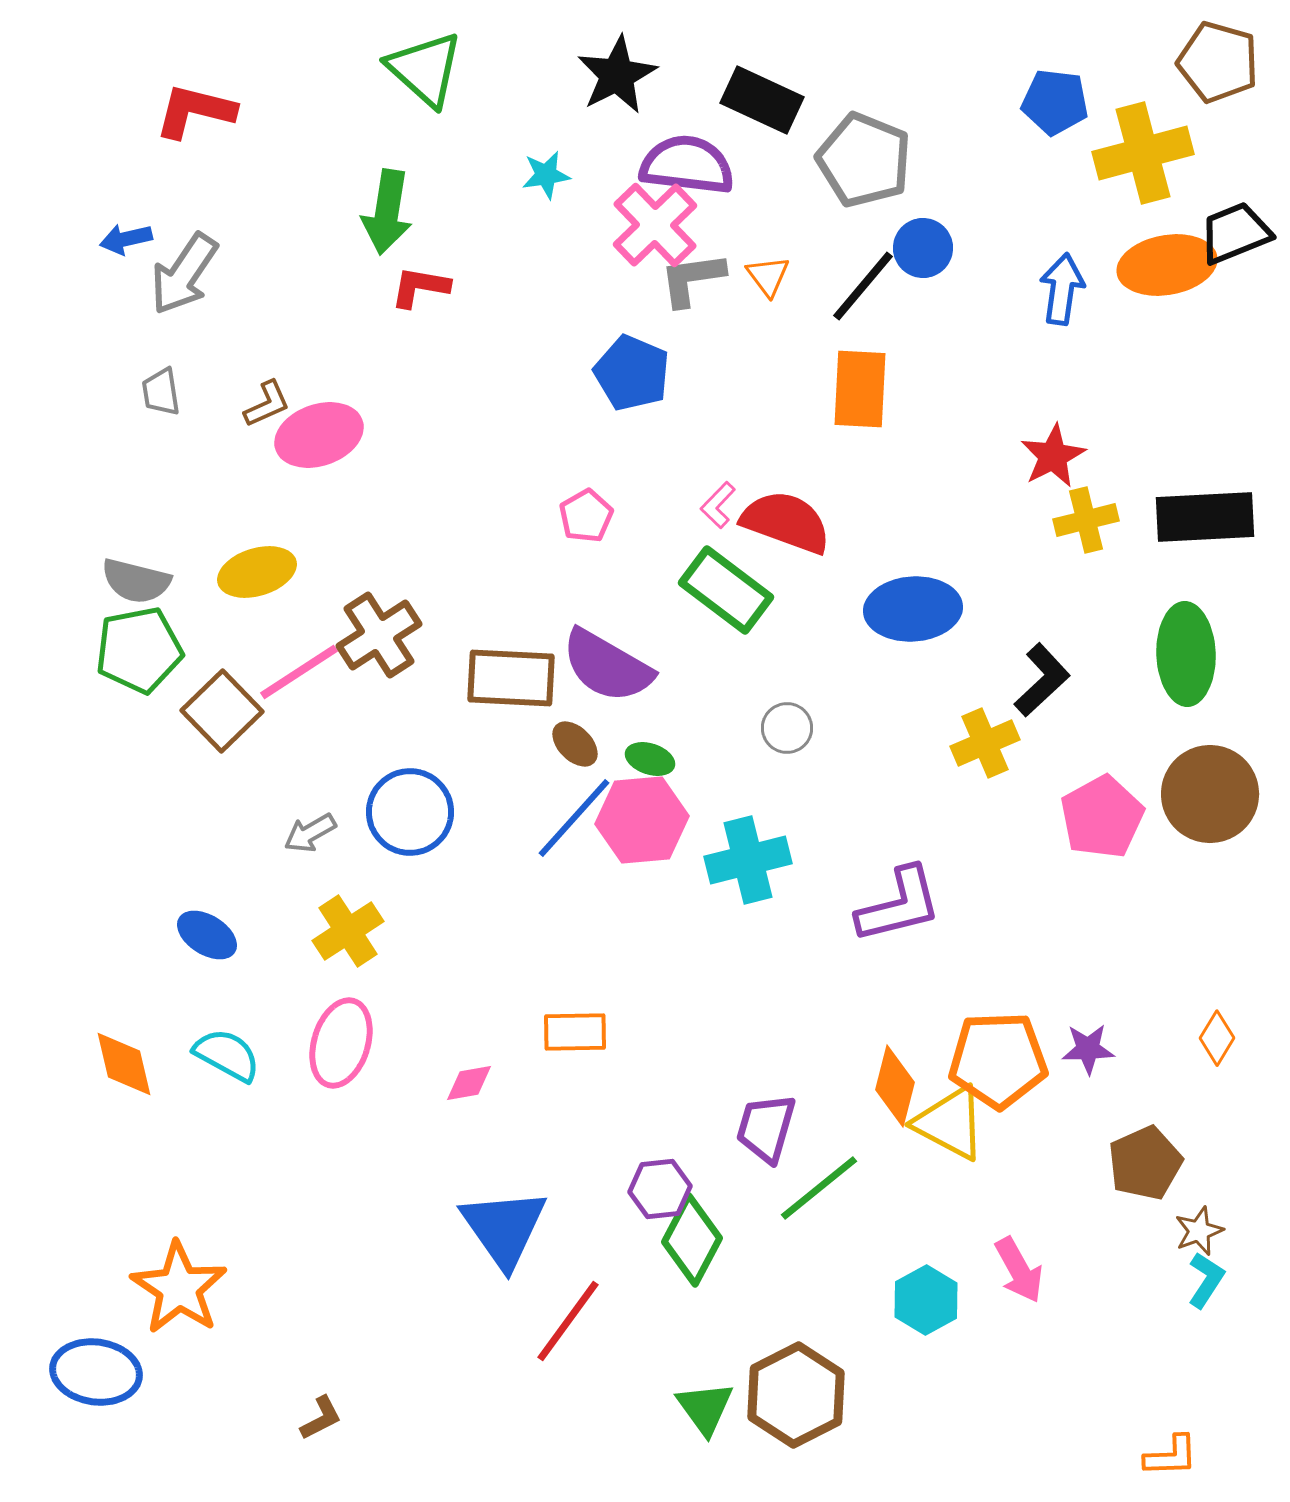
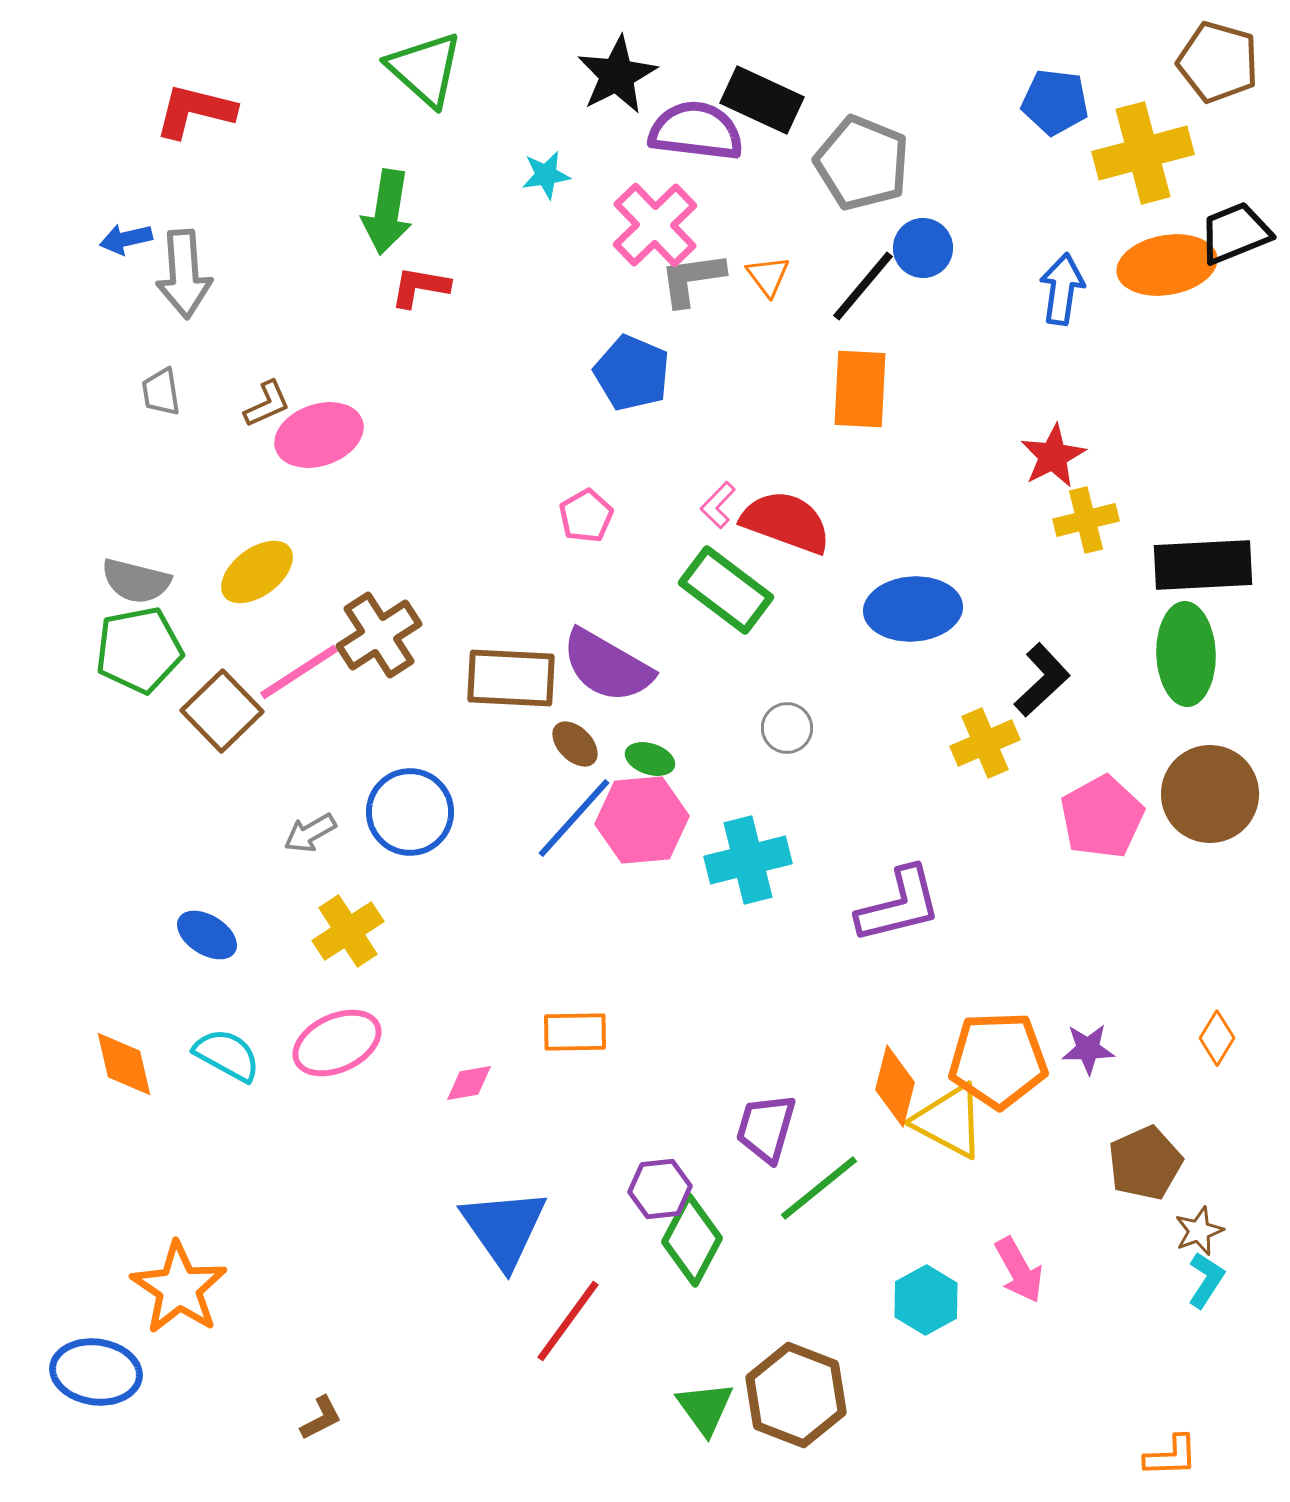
gray pentagon at (864, 160): moved 2 px left, 3 px down
purple semicircle at (687, 165): moved 9 px right, 34 px up
gray arrow at (184, 274): rotated 38 degrees counterclockwise
black rectangle at (1205, 517): moved 2 px left, 48 px down
yellow ellipse at (257, 572): rotated 20 degrees counterclockwise
pink ellipse at (341, 1043): moved 4 px left; rotated 48 degrees clockwise
yellow triangle at (950, 1123): moved 1 px left, 2 px up
brown hexagon at (796, 1395): rotated 12 degrees counterclockwise
